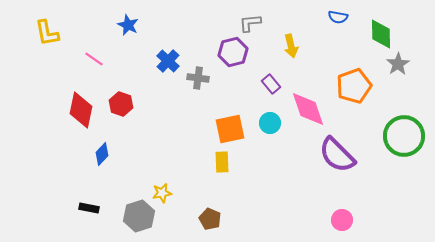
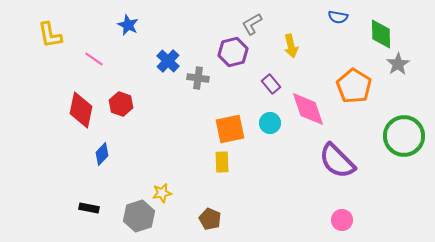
gray L-shape: moved 2 px right, 1 px down; rotated 25 degrees counterclockwise
yellow L-shape: moved 3 px right, 2 px down
orange pentagon: rotated 20 degrees counterclockwise
purple semicircle: moved 6 px down
